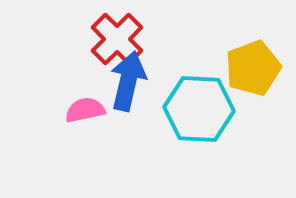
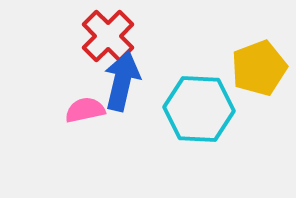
red cross: moved 9 px left, 3 px up
yellow pentagon: moved 6 px right
blue arrow: moved 6 px left
